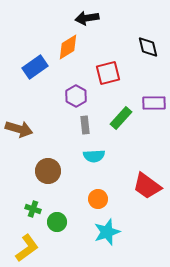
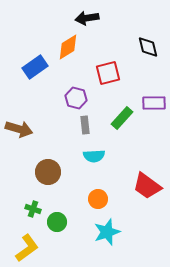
purple hexagon: moved 2 px down; rotated 15 degrees counterclockwise
green rectangle: moved 1 px right
brown circle: moved 1 px down
